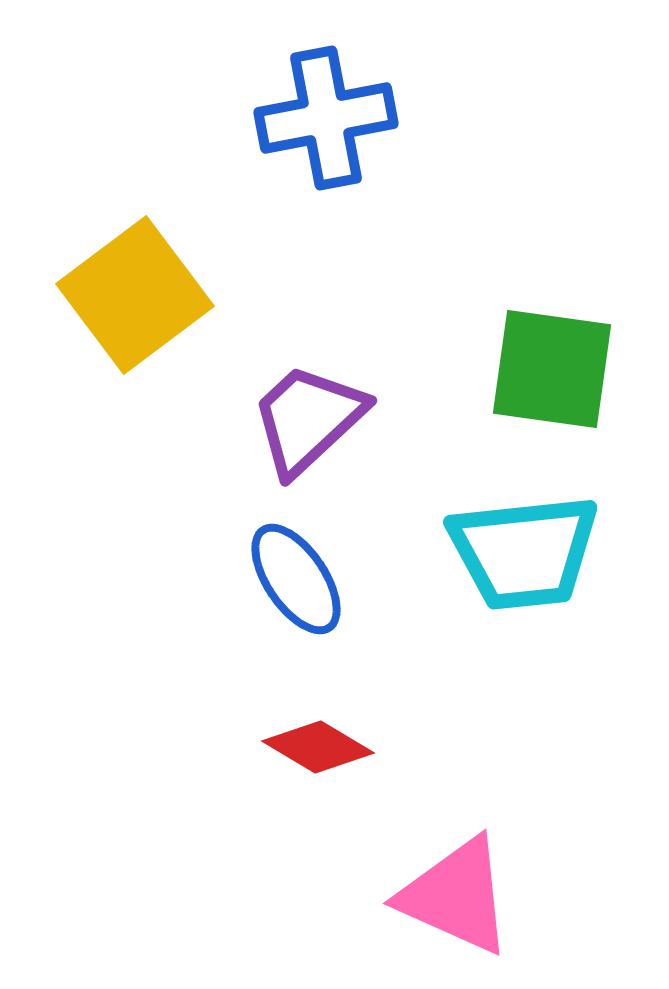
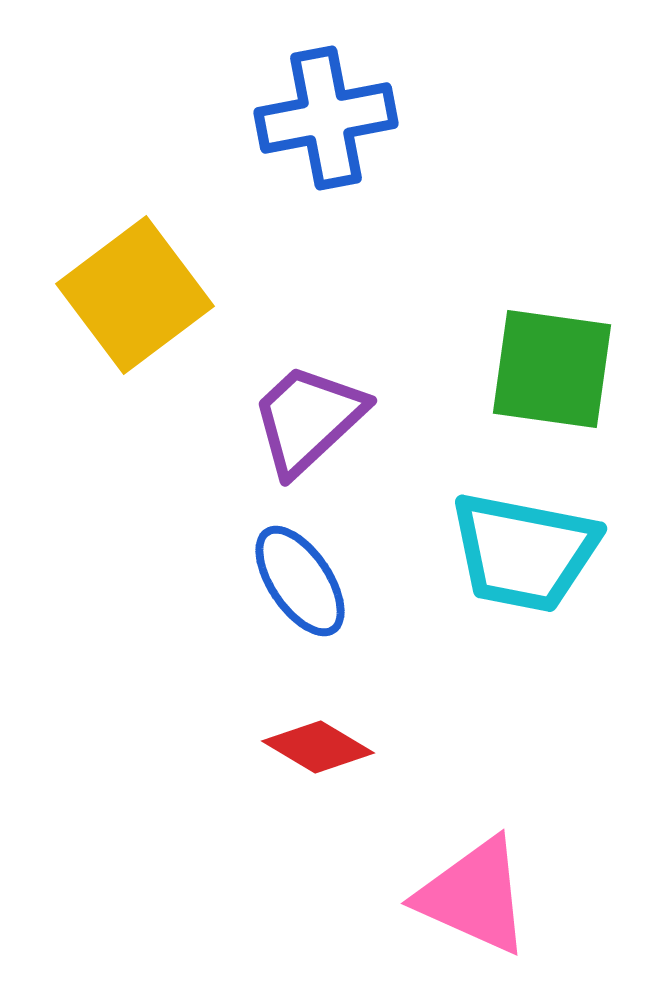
cyan trapezoid: rotated 17 degrees clockwise
blue ellipse: moved 4 px right, 2 px down
pink triangle: moved 18 px right
